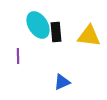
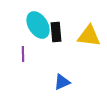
purple line: moved 5 px right, 2 px up
